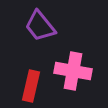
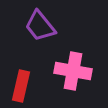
red rectangle: moved 10 px left
